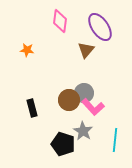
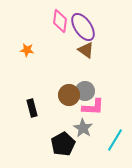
purple ellipse: moved 17 px left
brown triangle: rotated 36 degrees counterclockwise
gray circle: moved 1 px right, 2 px up
brown circle: moved 5 px up
pink L-shape: rotated 45 degrees counterclockwise
gray star: moved 3 px up
cyan line: rotated 25 degrees clockwise
black pentagon: rotated 25 degrees clockwise
